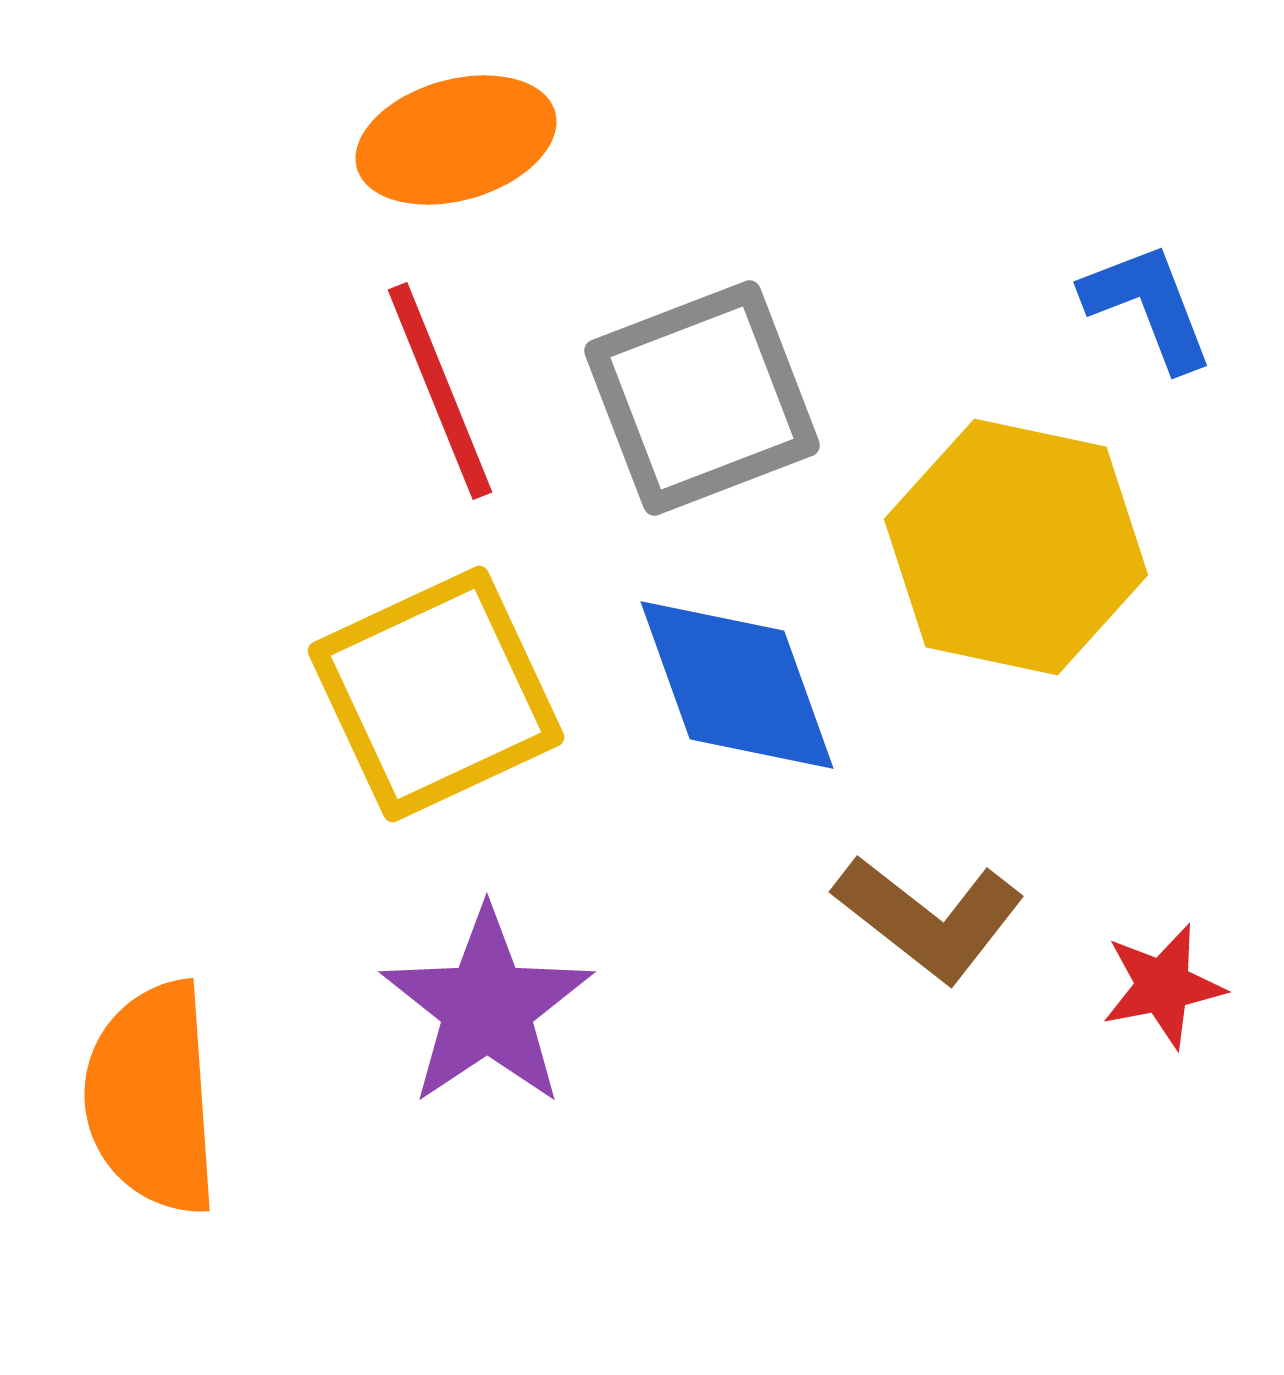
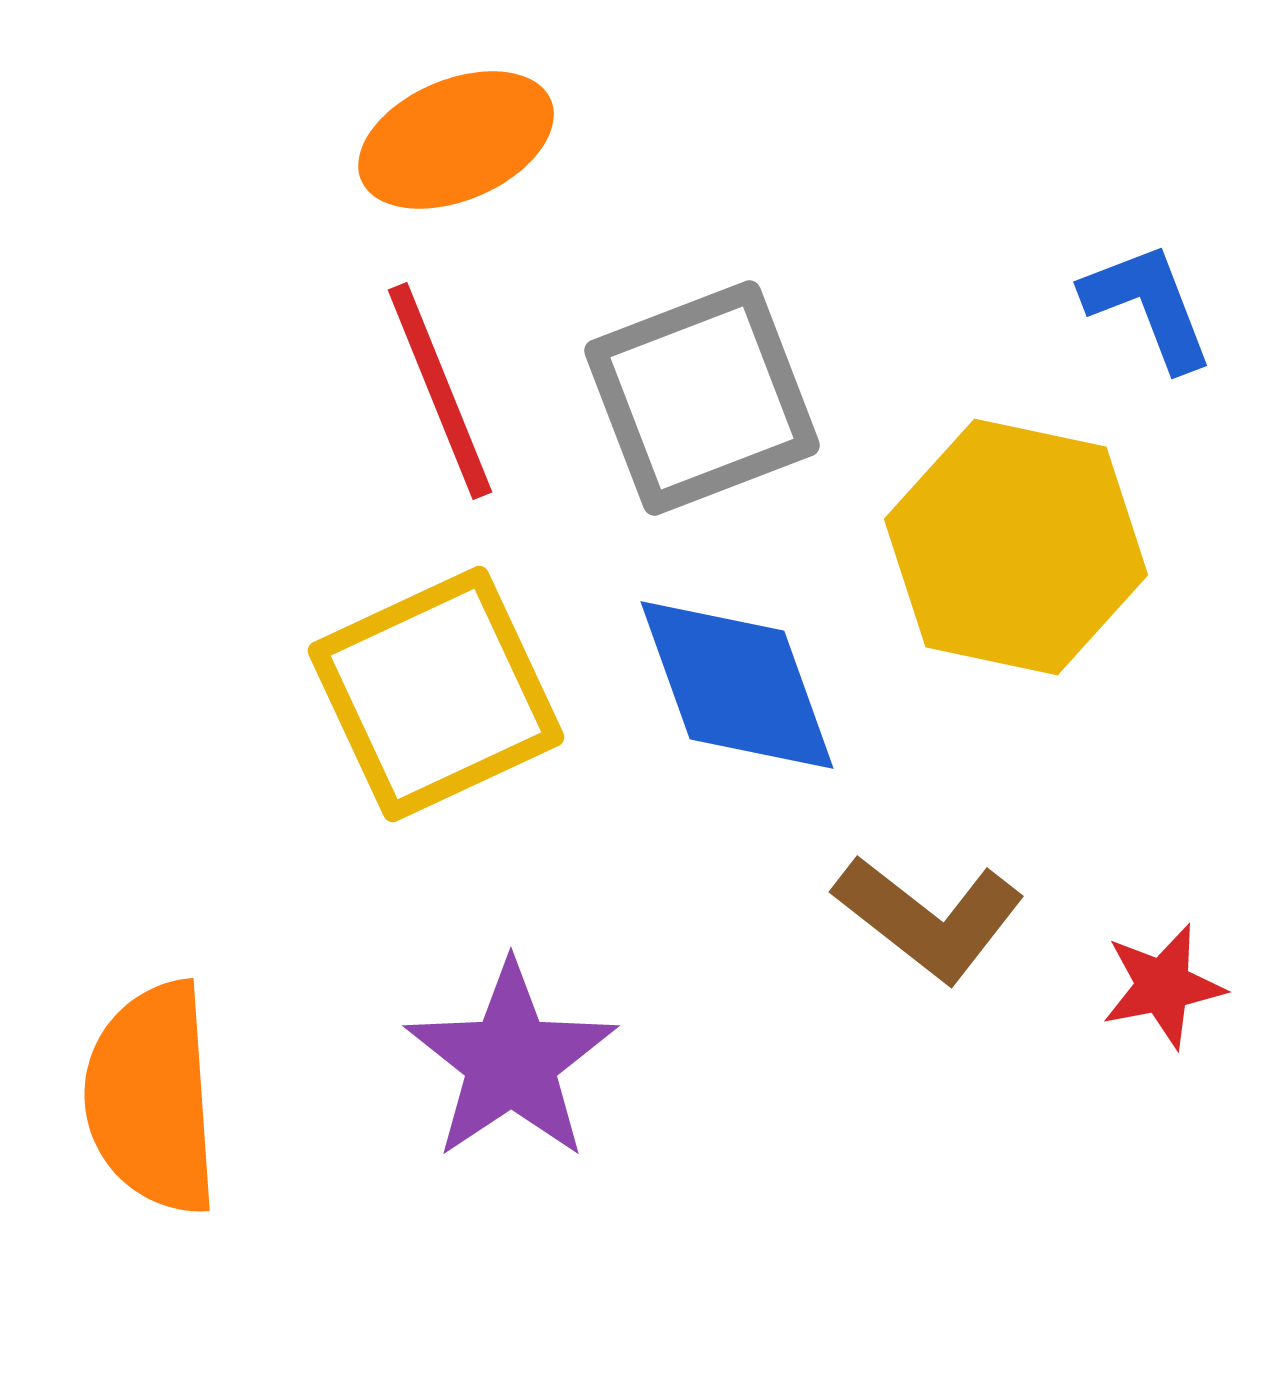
orange ellipse: rotated 7 degrees counterclockwise
purple star: moved 24 px right, 54 px down
